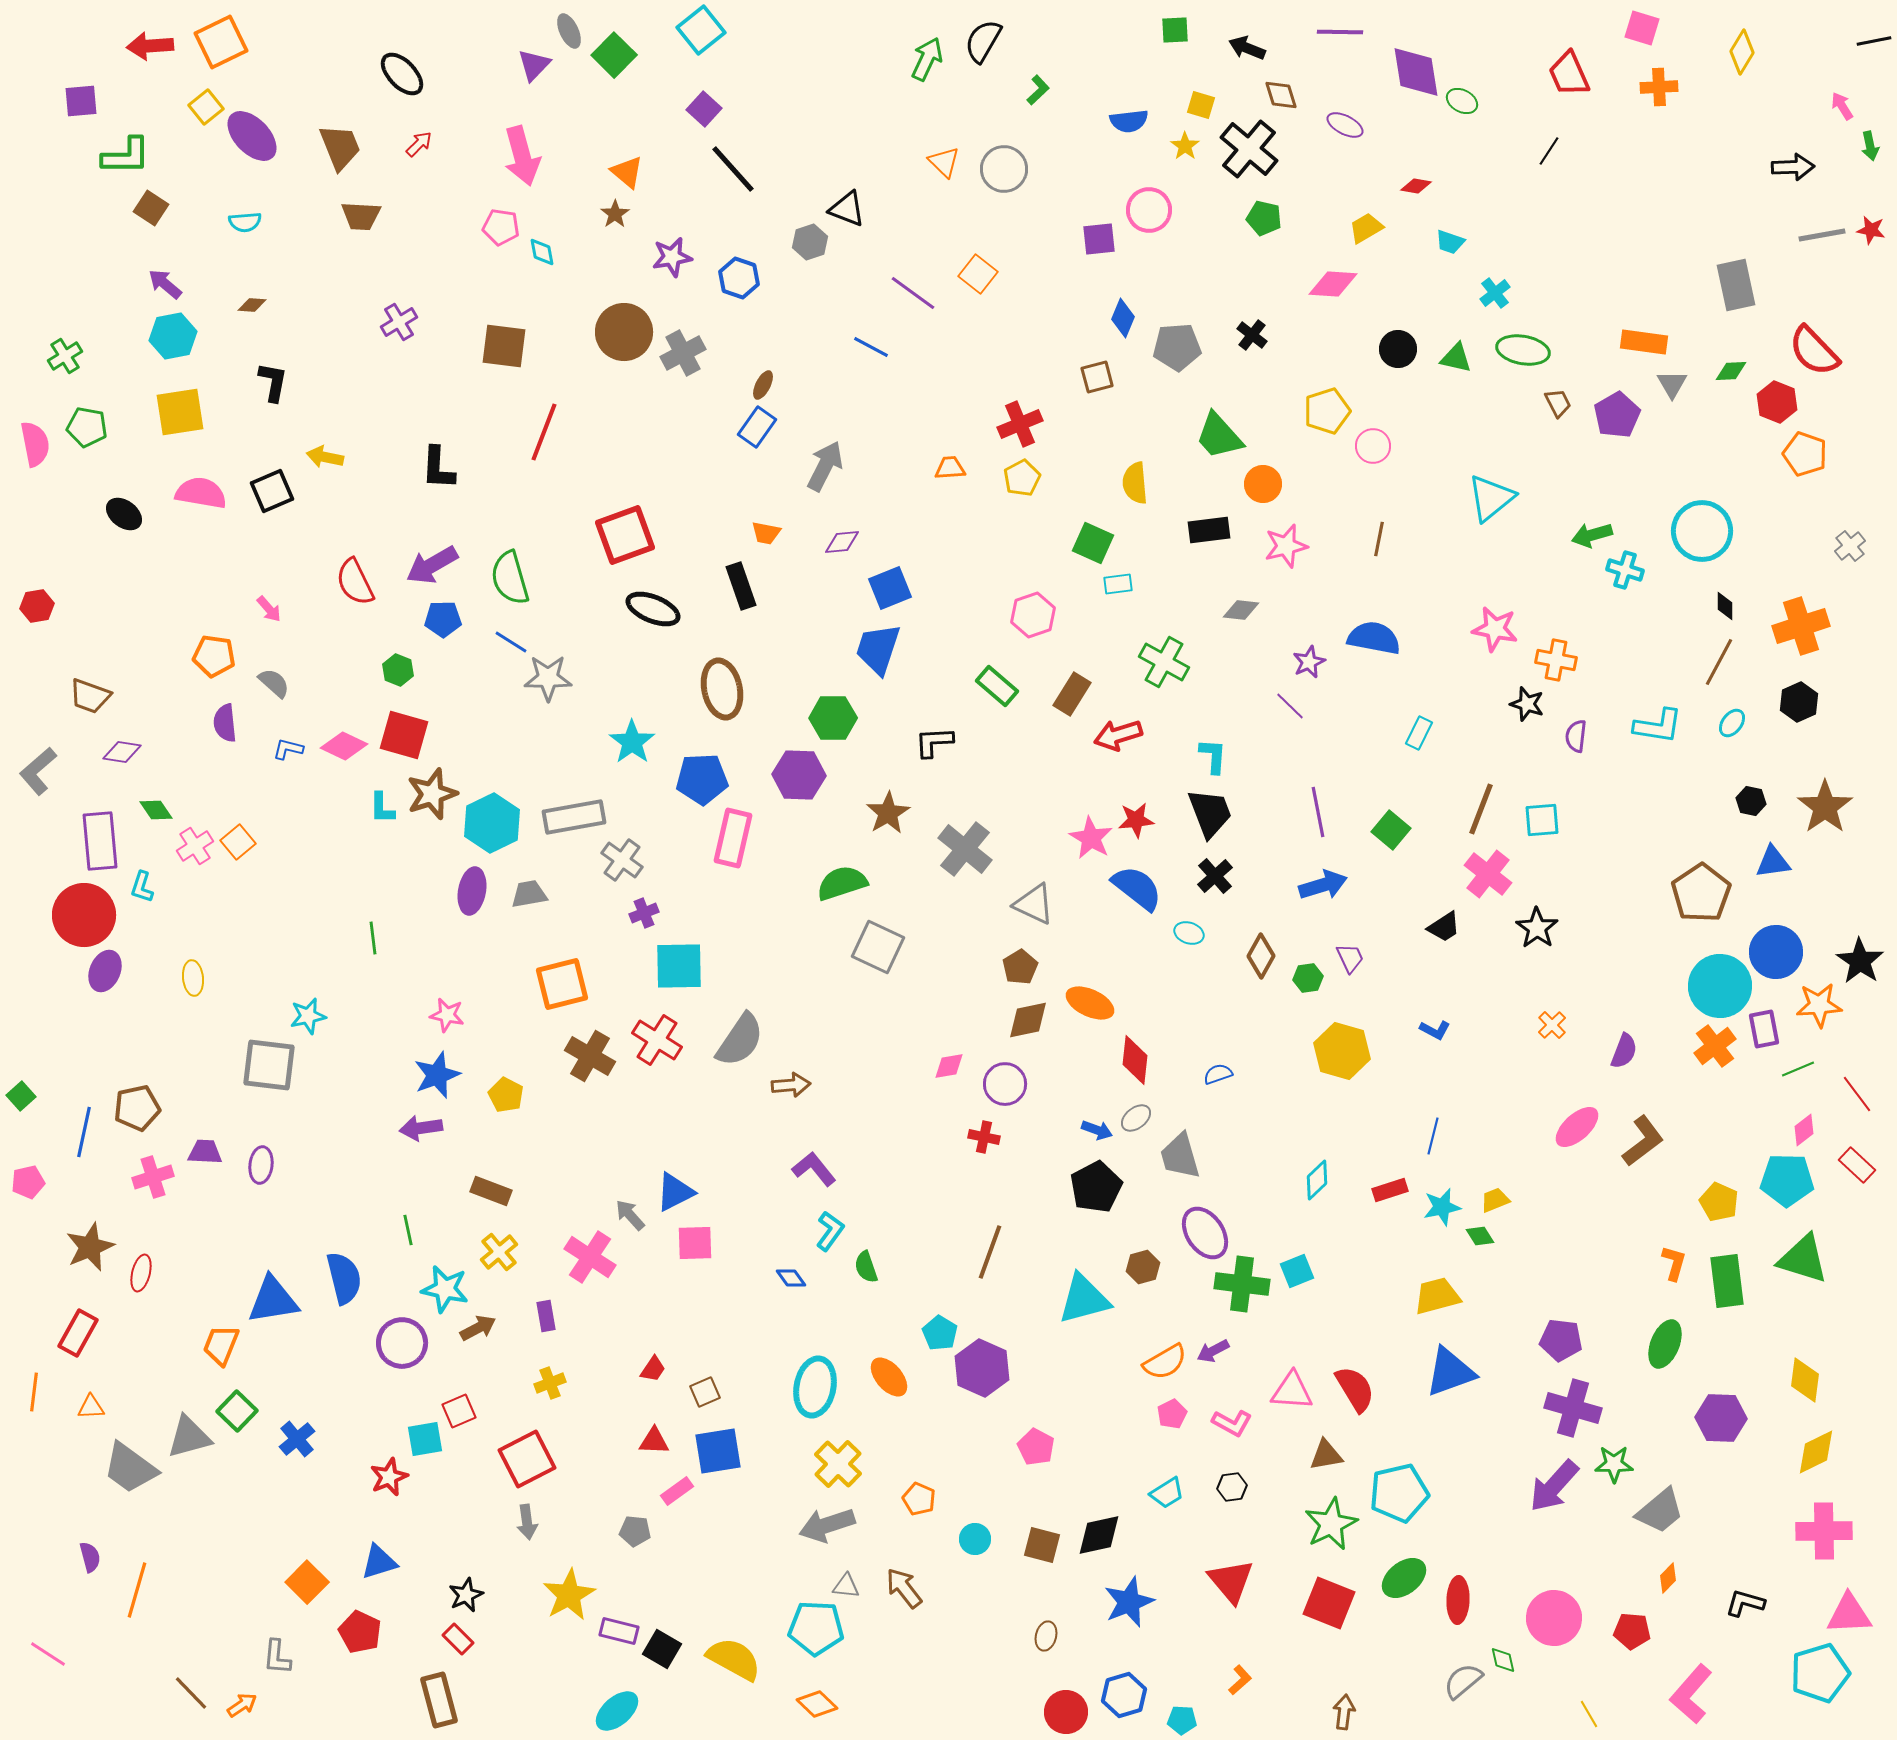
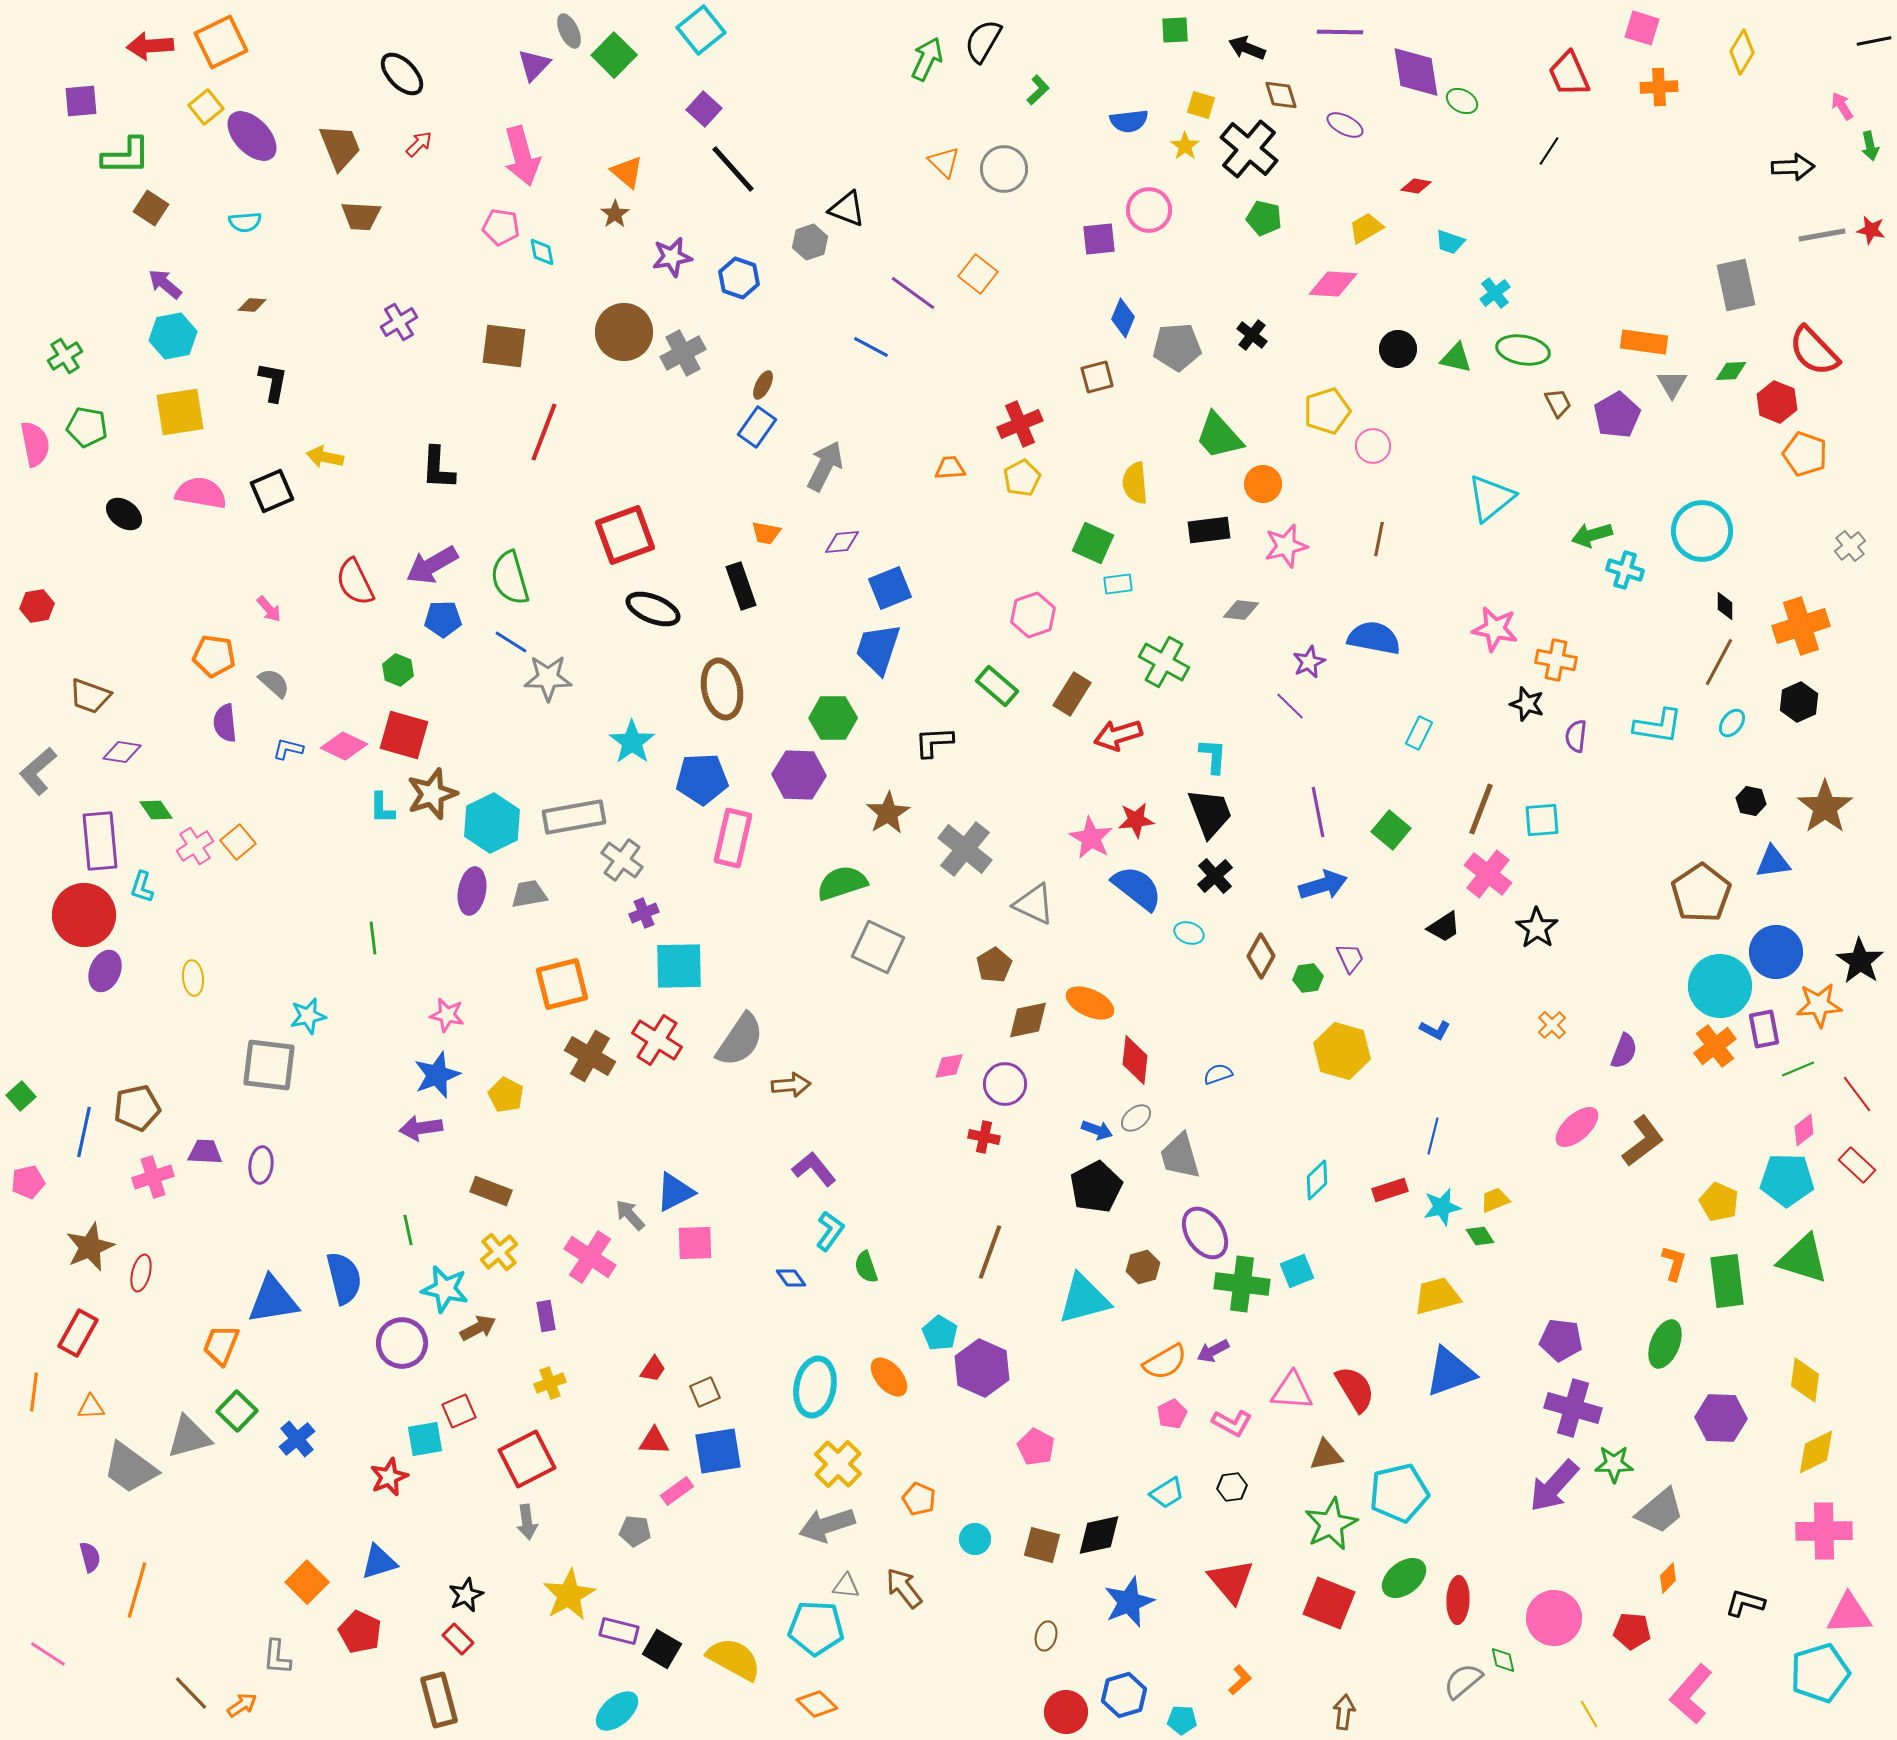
brown pentagon at (1020, 967): moved 26 px left, 2 px up
